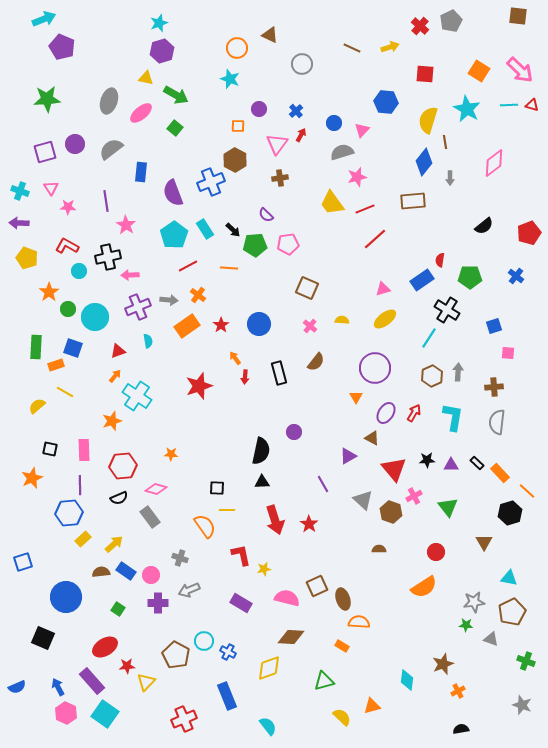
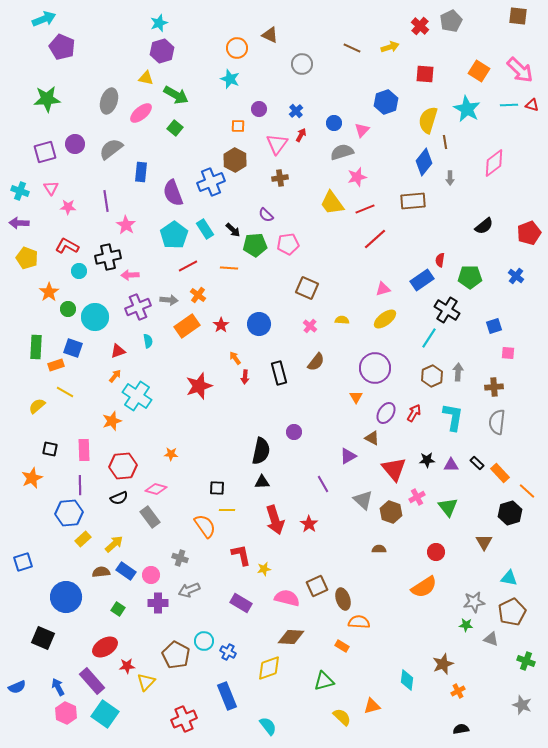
blue hexagon at (386, 102): rotated 25 degrees counterclockwise
pink cross at (414, 496): moved 3 px right, 1 px down
